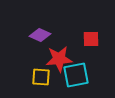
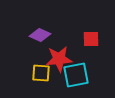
yellow square: moved 4 px up
